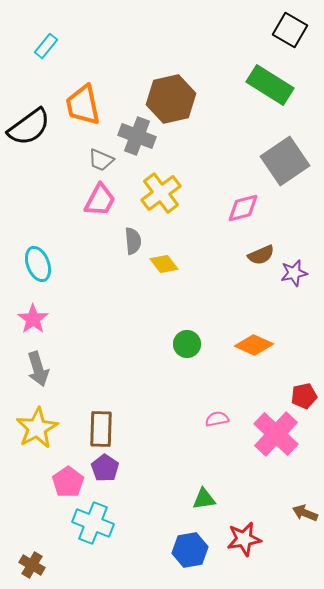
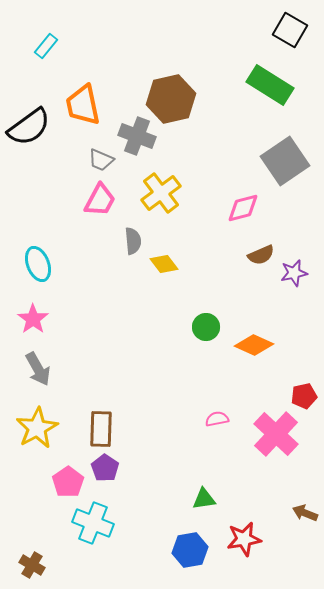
green circle: moved 19 px right, 17 px up
gray arrow: rotated 12 degrees counterclockwise
